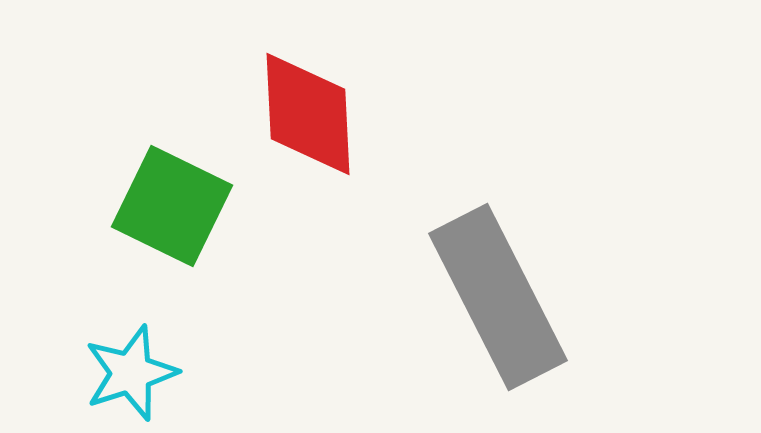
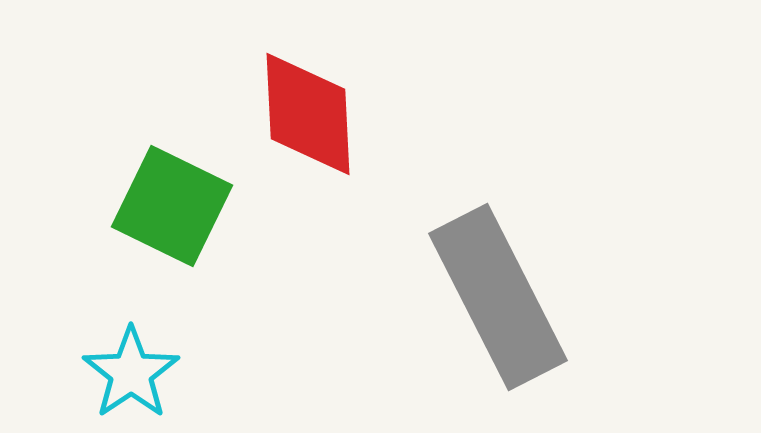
cyan star: rotated 16 degrees counterclockwise
